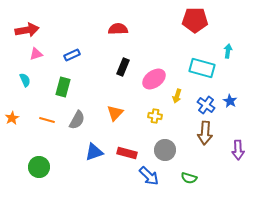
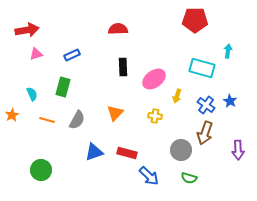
black rectangle: rotated 24 degrees counterclockwise
cyan semicircle: moved 7 px right, 14 px down
orange star: moved 3 px up
brown arrow: rotated 15 degrees clockwise
gray circle: moved 16 px right
green circle: moved 2 px right, 3 px down
